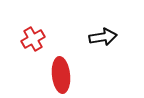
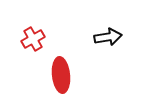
black arrow: moved 5 px right
